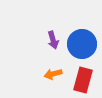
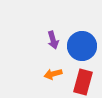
blue circle: moved 2 px down
red rectangle: moved 2 px down
